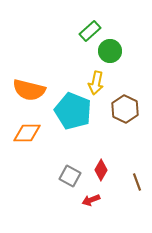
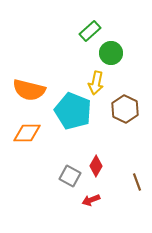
green circle: moved 1 px right, 2 px down
red diamond: moved 5 px left, 4 px up
